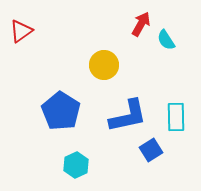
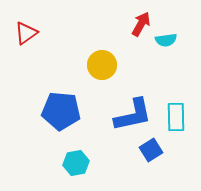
red triangle: moved 5 px right, 2 px down
cyan semicircle: rotated 65 degrees counterclockwise
yellow circle: moved 2 px left
blue pentagon: rotated 27 degrees counterclockwise
blue L-shape: moved 5 px right, 1 px up
cyan hexagon: moved 2 px up; rotated 15 degrees clockwise
